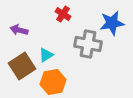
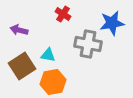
cyan triangle: moved 2 px right; rotated 42 degrees clockwise
